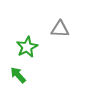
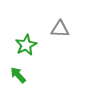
green star: moved 1 px left, 2 px up
